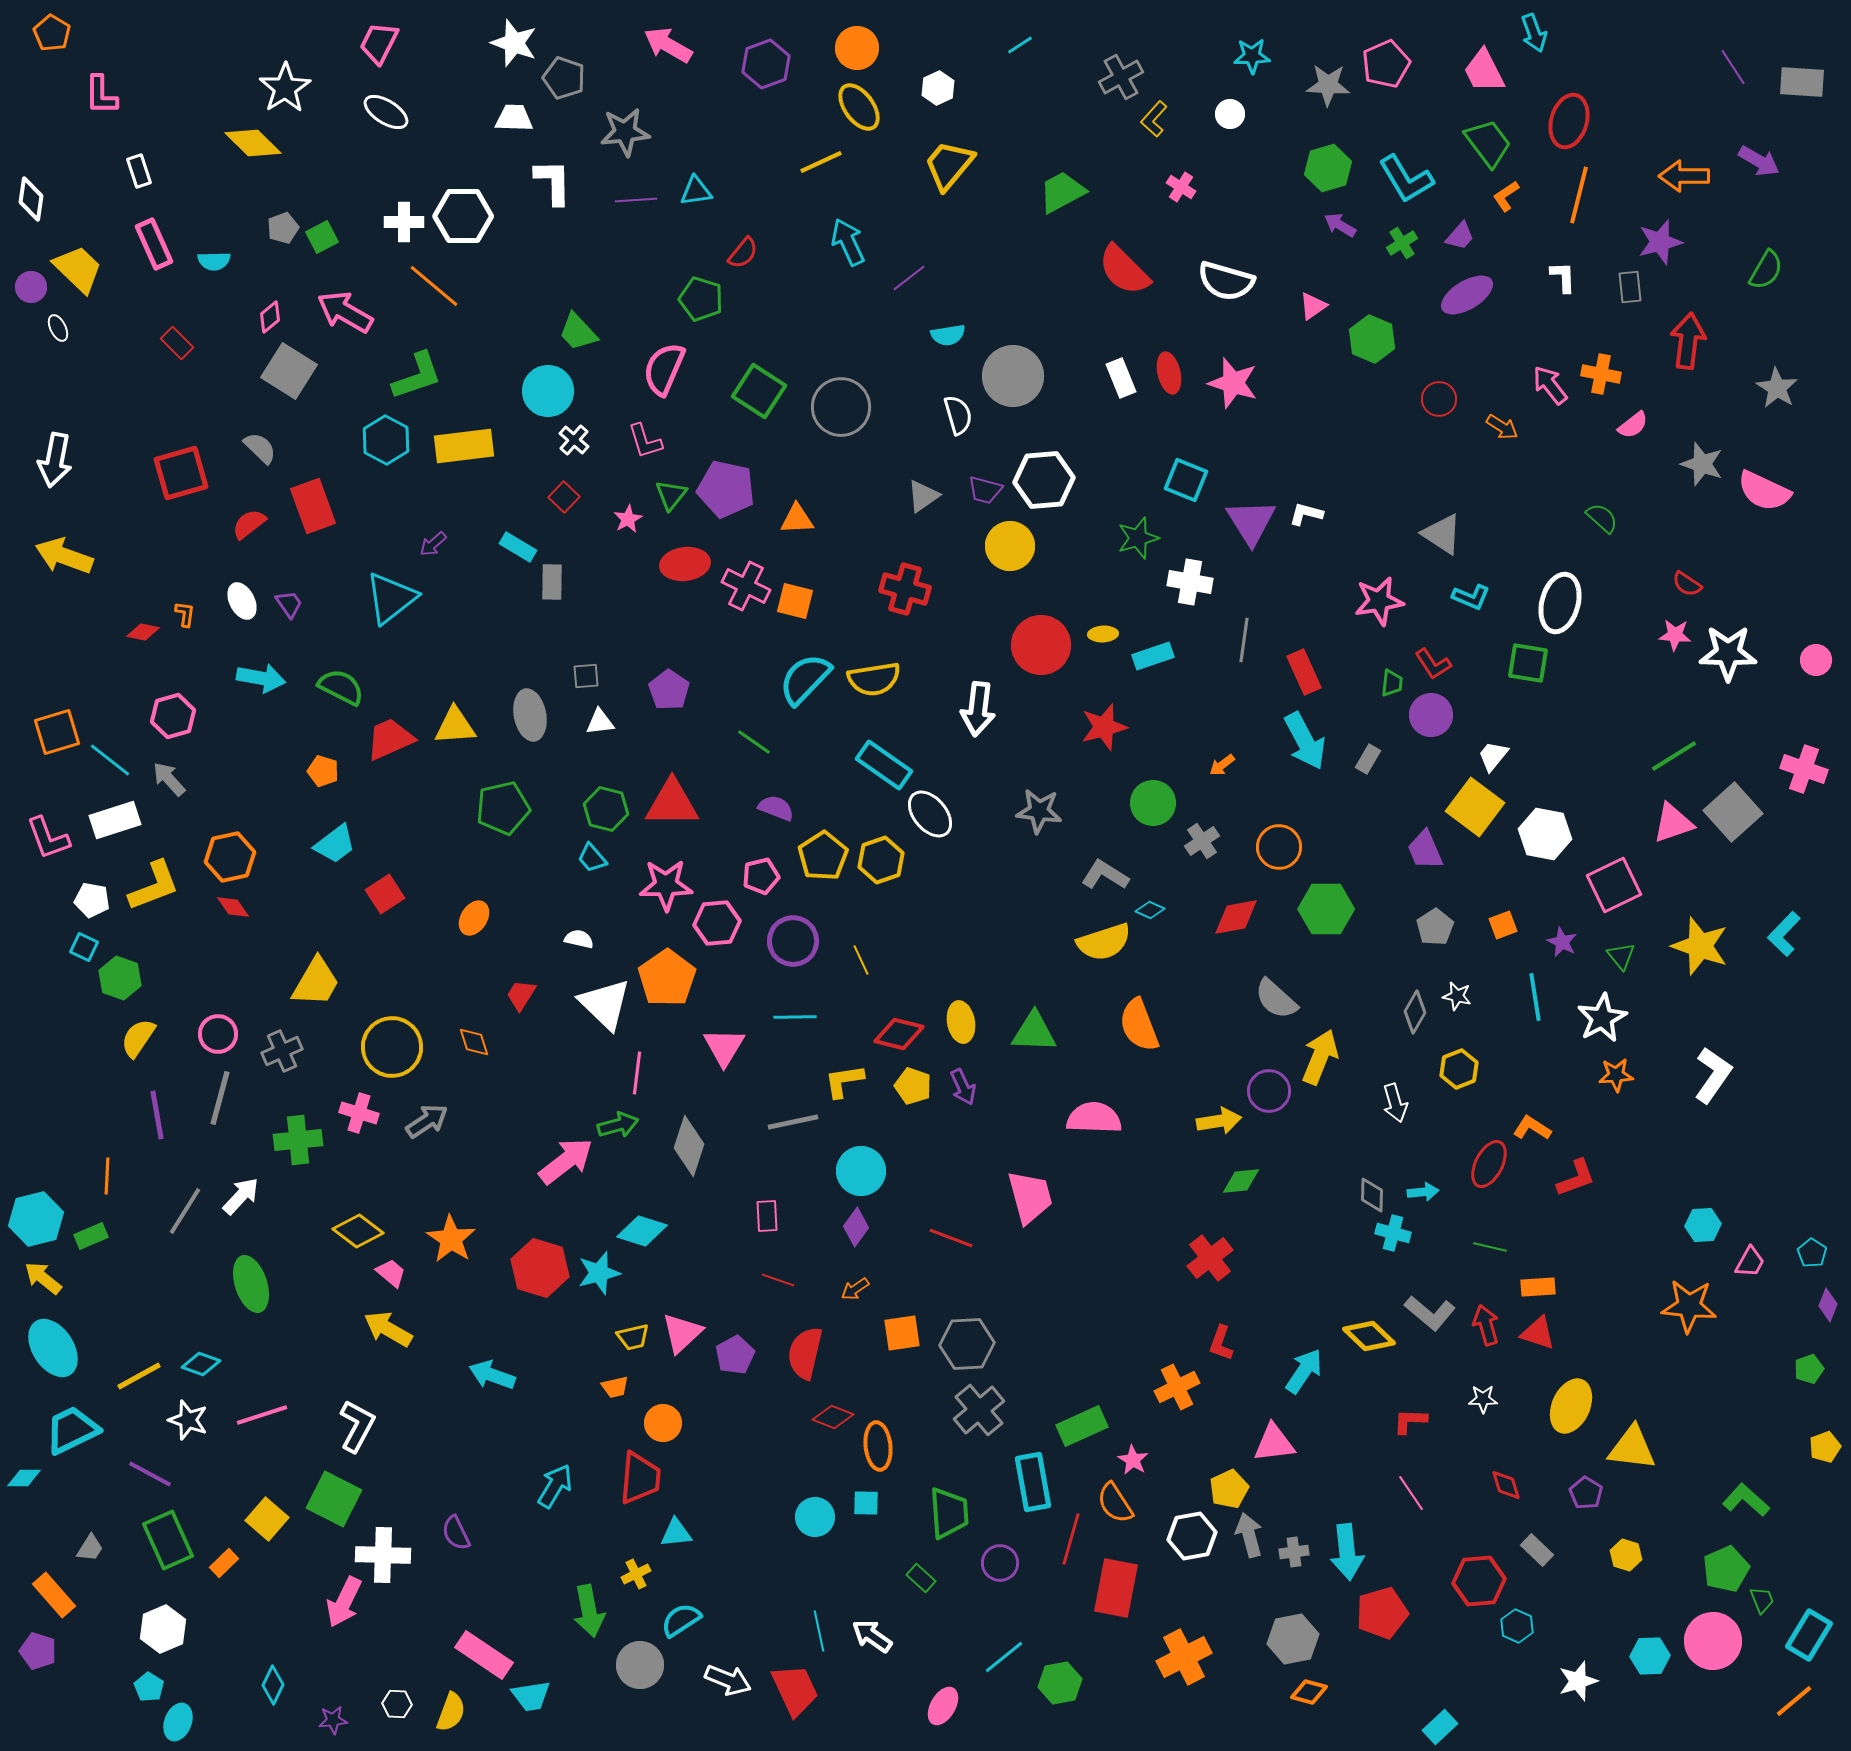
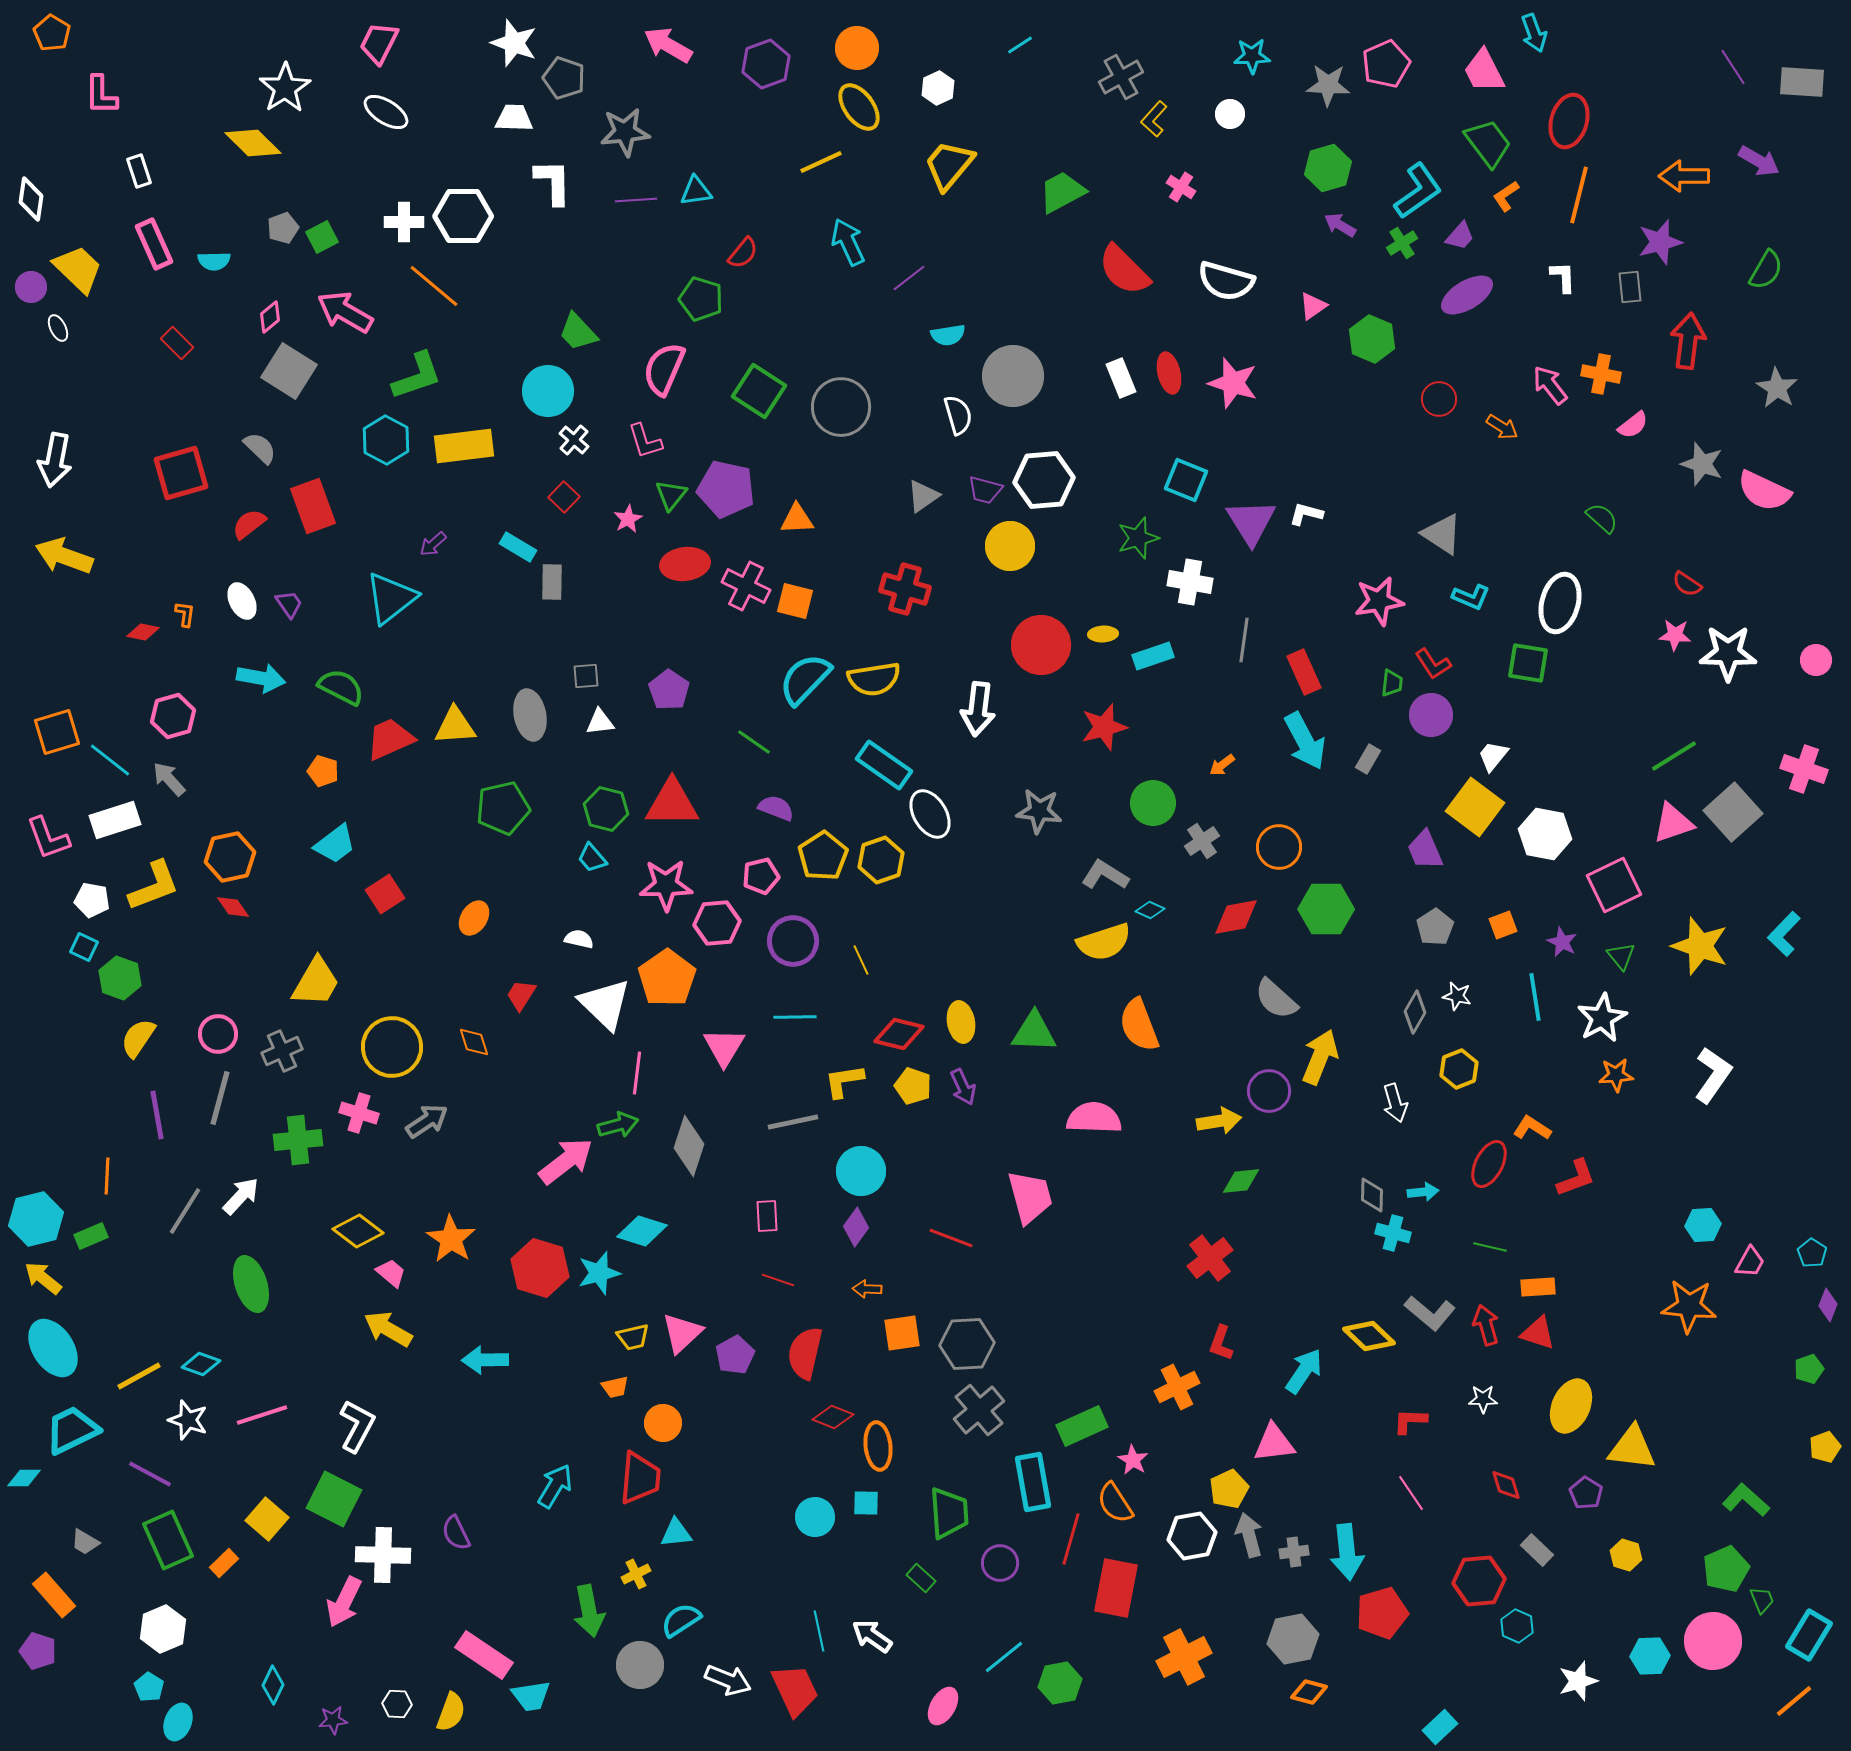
cyan L-shape at (1406, 179): moved 12 px right, 12 px down; rotated 94 degrees counterclockwise
white ellipse at (930, 814): rotated 9 degrees clockwise
orange arrow at (855, 1289): moved 12 px right; rotated 36 degrees clockwise
cyan arrow at (492, 1375): moved 7 px left, 15 px up; rotated 21 degrees counterclockwise
gray trapezoid at (90, 1548): moved 5 px left, 6 px up; rotated 88 degrees clockwise
